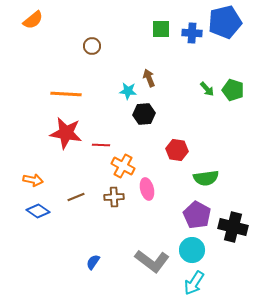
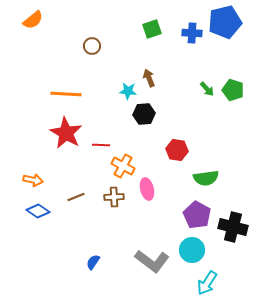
green square: moved 9 px left; rotated 18 degrees counterclockwise
red star: rotated 20 degrees clockwise
cyan arrow: moved 13 px right
